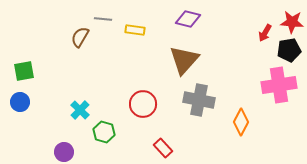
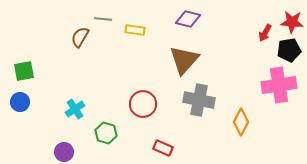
cyan cross: moved 5 px left, 1 px up; rotated 12 degrees clockwise
green hexagon: moved 2 px right, 1 px down
red rectangle: rotated 24 degrees counterclockwise
